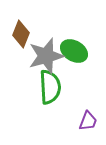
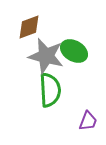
brown diamond: moved 8 px right, 7 px up; rotated 48 degrees clockwise
gray star: rotated 30 degrees clockwise
green semicircle: moved 3 px down
